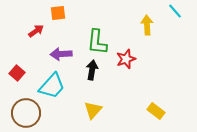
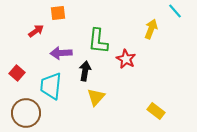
yellow arrow: moved 4 px right, 4 px down; rotated 24 degrees clockwise
green L-shape: moved 1 px right, 1 px up
purple arrow: moved 1 px up
red star: rotated 24 degrees counterclockwise
black arrow: moved 7 px left, 1 px down
cyan trapezoid: moved 1 px left; rotated 144 degrees clockwise
yellow triangle: moved 3 px right, 13 px up
